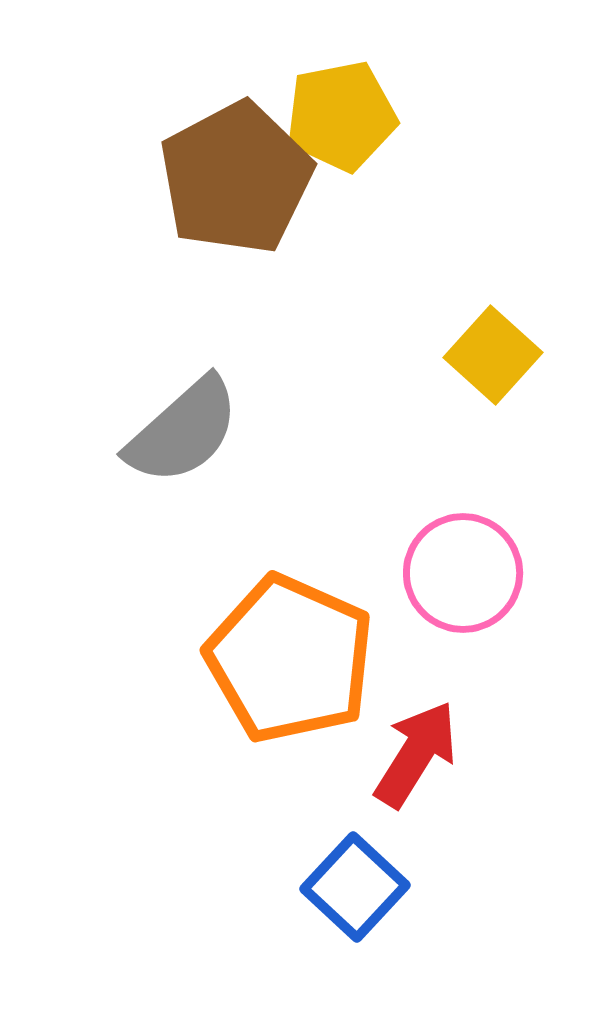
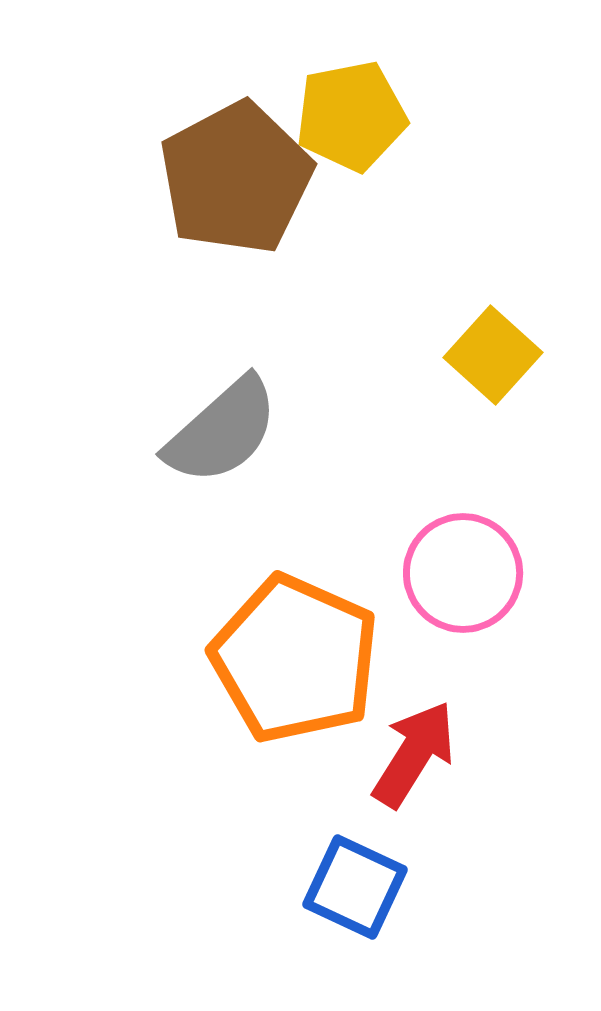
yellow pentagon: moved 10 px right
gray semicircle: moved 39 px right
orange pentagon: moved 5 px right
red arrow: moved 2 px left
blue square: rotated 18 degrees counterclockwise
